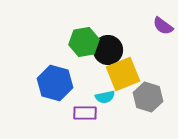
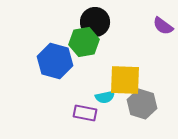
black circle: moved 13 px left, 28 px up
yellow square: moved 2 px right, 6 px down; rotated 24 degrees clockwise
blue hexagon: moved 22 px up
gray hexagon: moved 6 px left, 7 px down
purple rectangle: rotated 10 degrees clockwise
